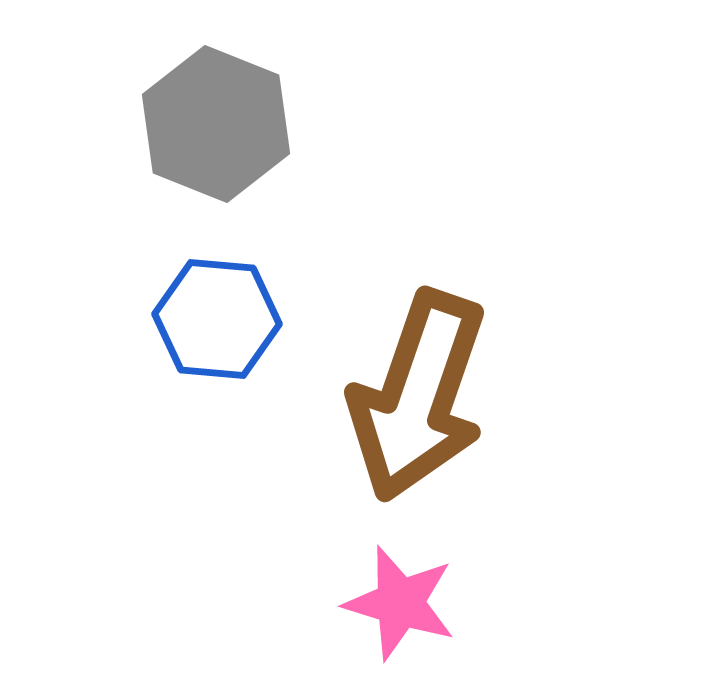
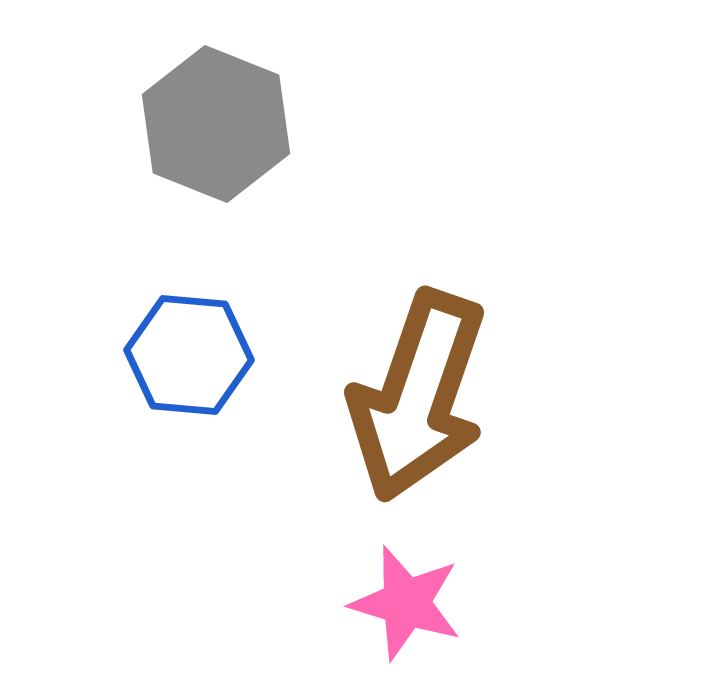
blue hexagon: moved 28 px left, 36 px down
pink star: moved 6 px right
